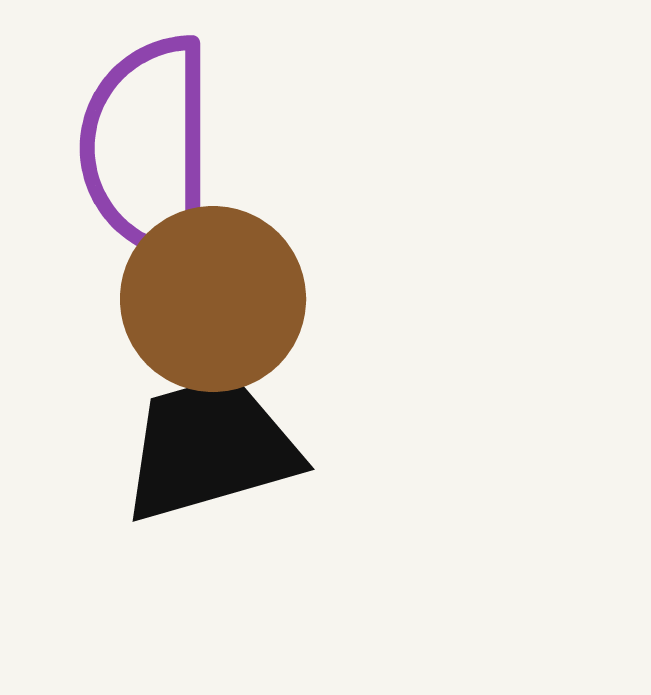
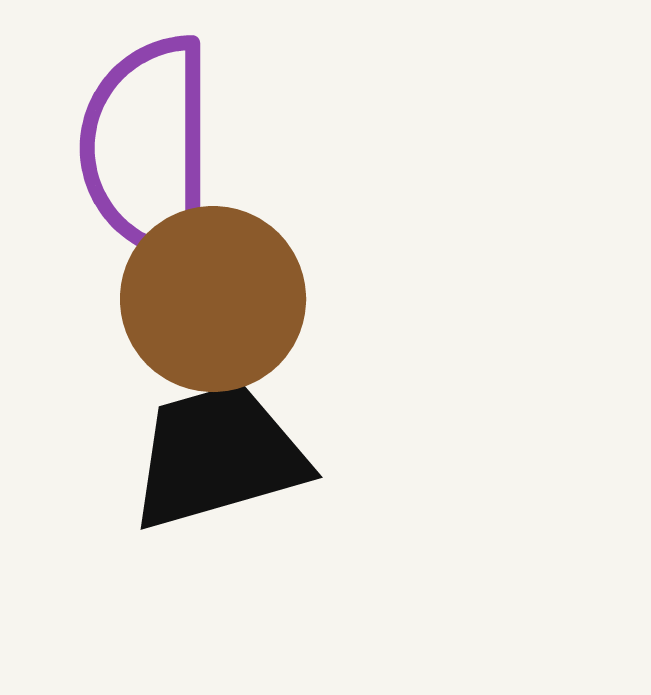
black trapezoid: moved 8 px right, 8 px down
